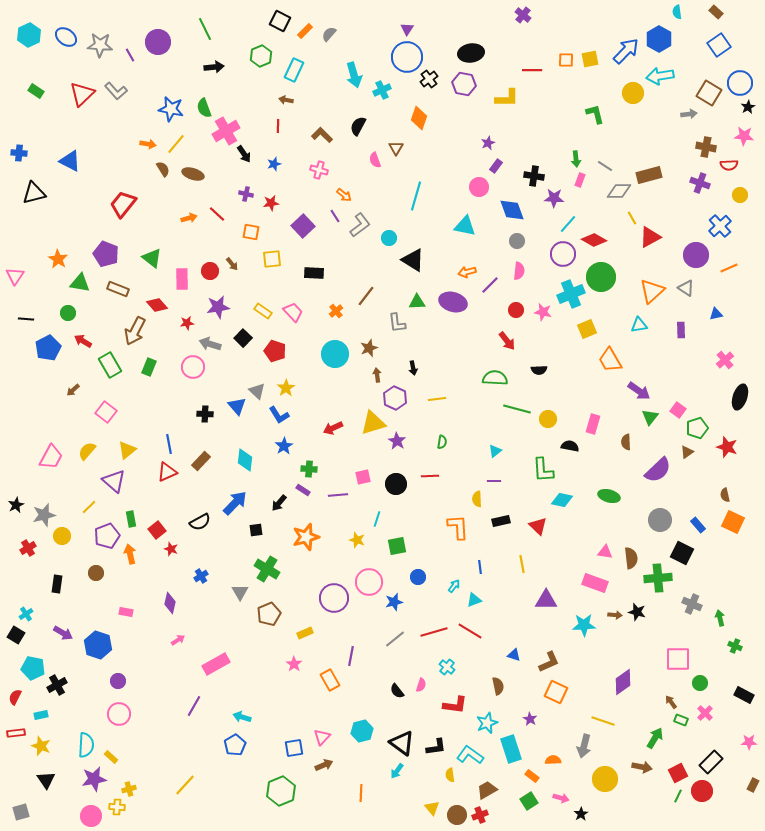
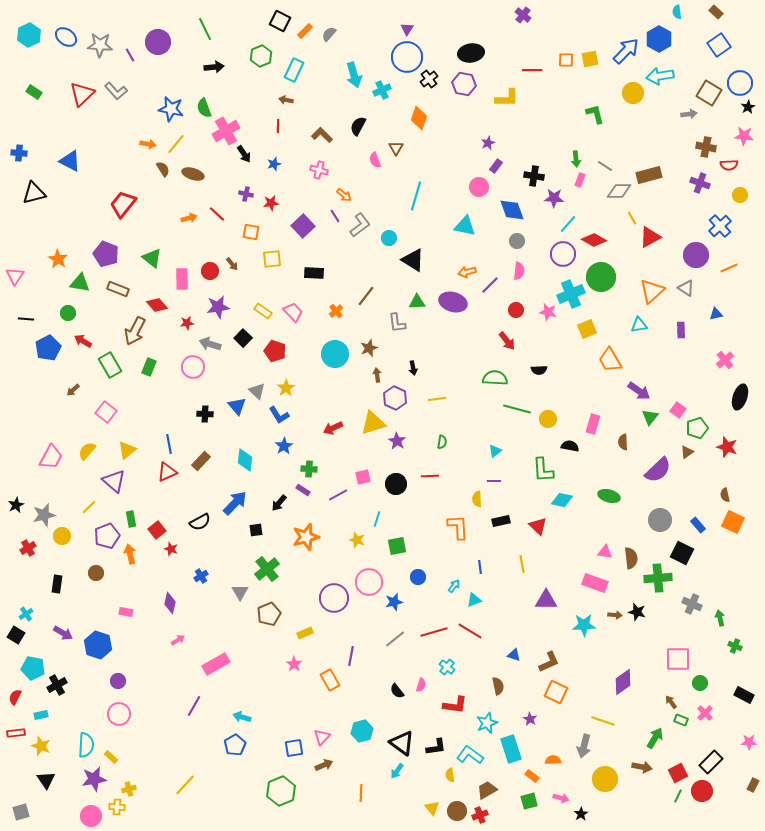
green rectangle at (36, 91): moved 2 px left, 1 px down
pink star at (543, 312): moved 5 px right
brown semicircle at (626, 442): moved 3 px left
purple line at (338, 495): rotated 24 degrees counterclockwise
green cross at (267, 569): rotated 20 degrees clockwise
green square at (529, 801): rotated 18 degrees clockwise
brown circle at (457, 815): moved 4 px up
